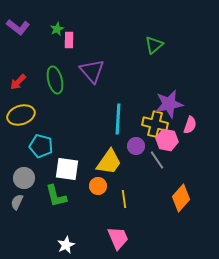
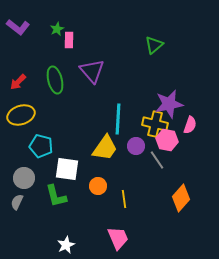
yellow trapezoid: moved 4 px left, 14 px up
